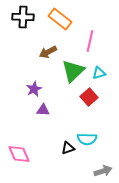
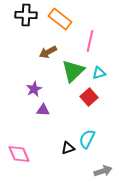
black cross: moved 3 px right, 2 px up
cyan semicircle: rotated 114 degrees clockwise
